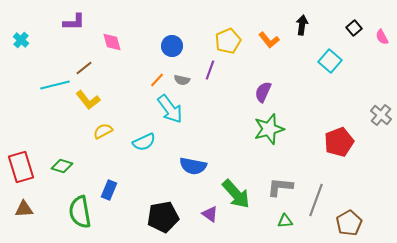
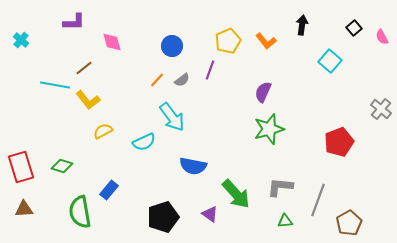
orange L-shape: moved 3 px left, 1 px down
gray semicircle: rotated 49 degrees counterclockwise
cyan line: rotated 24 degrees clockwise
cyan arrow: moved 2 px right, 8 px down
gray cross: moved 6 px up
blue rectangle: rotated 18 degrees clockwise
gray line: moved 2 px right
black pentagon: rotated 8 degrees counterclockwise
